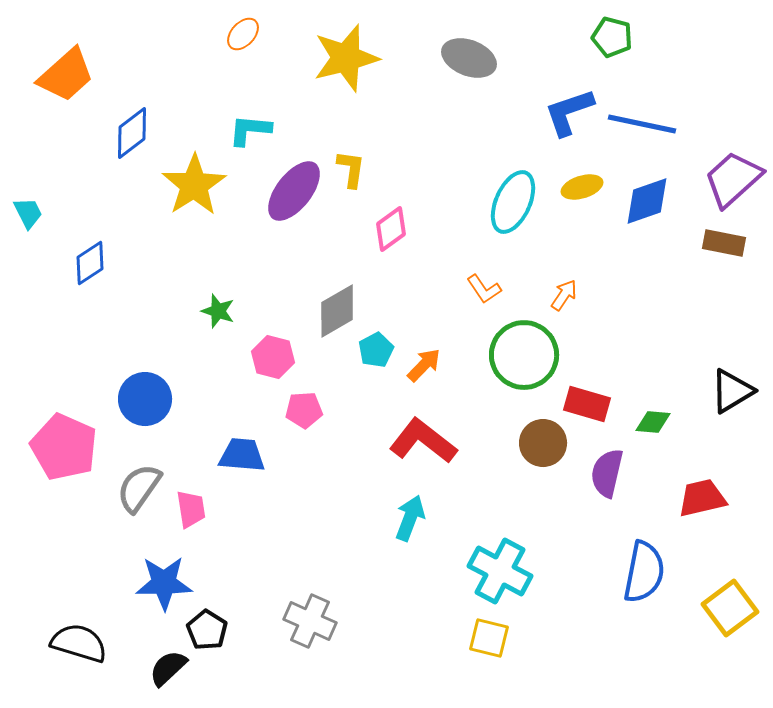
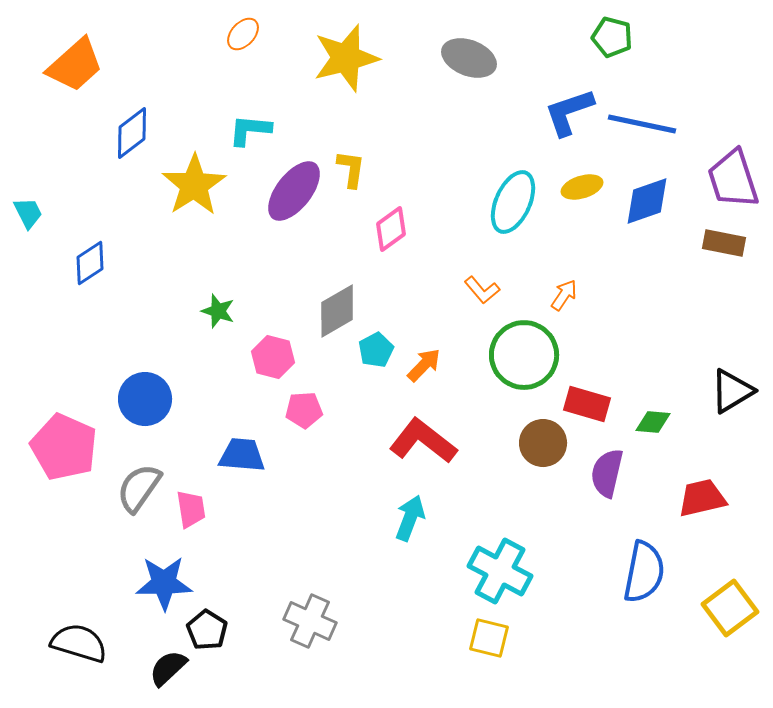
orange trapezoid at (66, 75): moved 9 px right, 10 px up
purple trapezoid at (733, 179): rotated 66 degrees counterclockwise
orange L-shape at (484, 289): moved 2 px left, 1 px down; rotated 6 degrees counterclockwise
